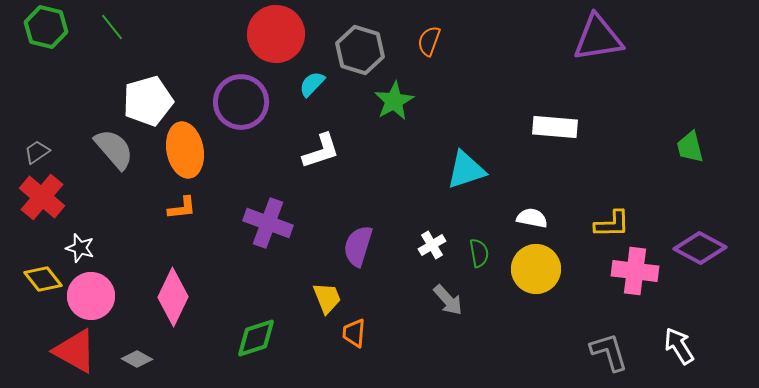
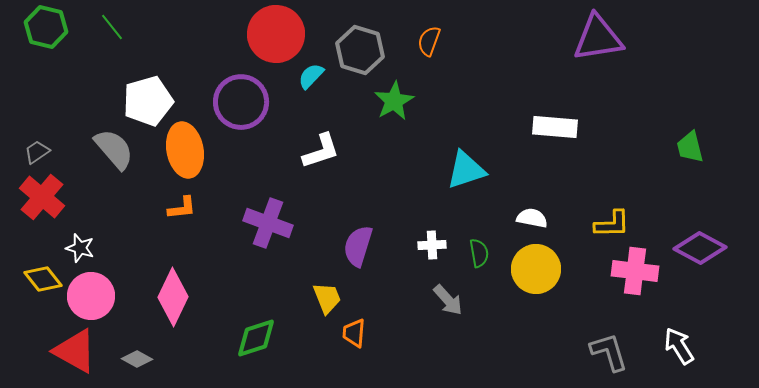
cyan semicircle: moved 1 px left, 8 px up
white cross: rotated 28 degrees clockwise
